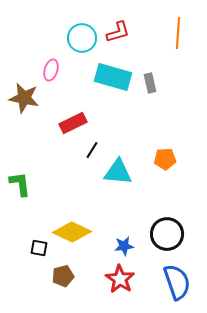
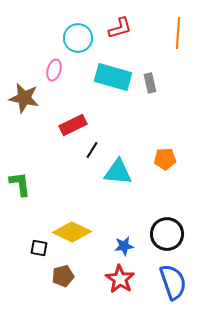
red L-shape: moved 2 px right, 4 px up
cyan circle: moved 4 px left
pink ellipse: moved 3 px right
red rectangle: moved 2 px down
blue semicircle: moved 4 px left
